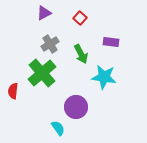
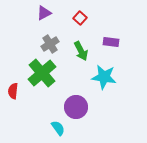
green arrow: moved 3 px up
